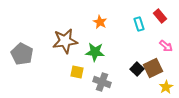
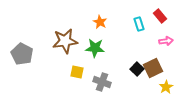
pink arrow: moved 5 px up; rotated 48 degrees counterclockwise
green star: moved 4 px up
